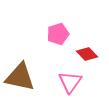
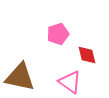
red diamond: moved 1 px down; rotated 30 degrees clockwise
pink triangle: rotated 30 degrees counterclockwise
